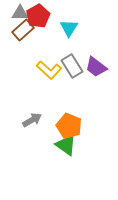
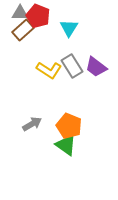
red pentagon: rotated 20 degrees counterclockwise
yellow L-shape: rotated 10 degrees counterclockwise
gray arrow: moved 4 px down
